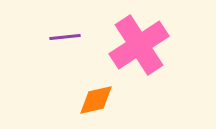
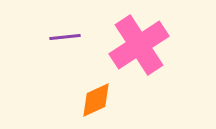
orange diamond: rotated 12 degrees counterclockwise
